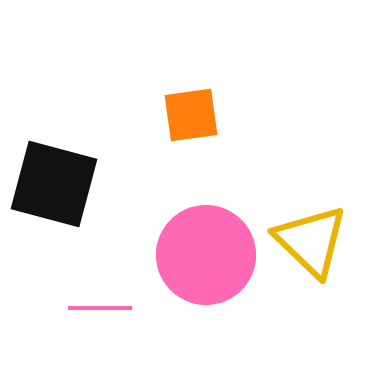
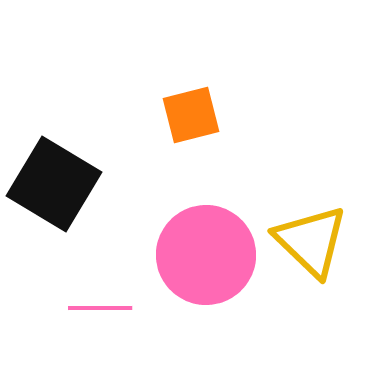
orange square: rotated 6 degrees counterclockwise
black square: rotated 16 degrees clockwise
